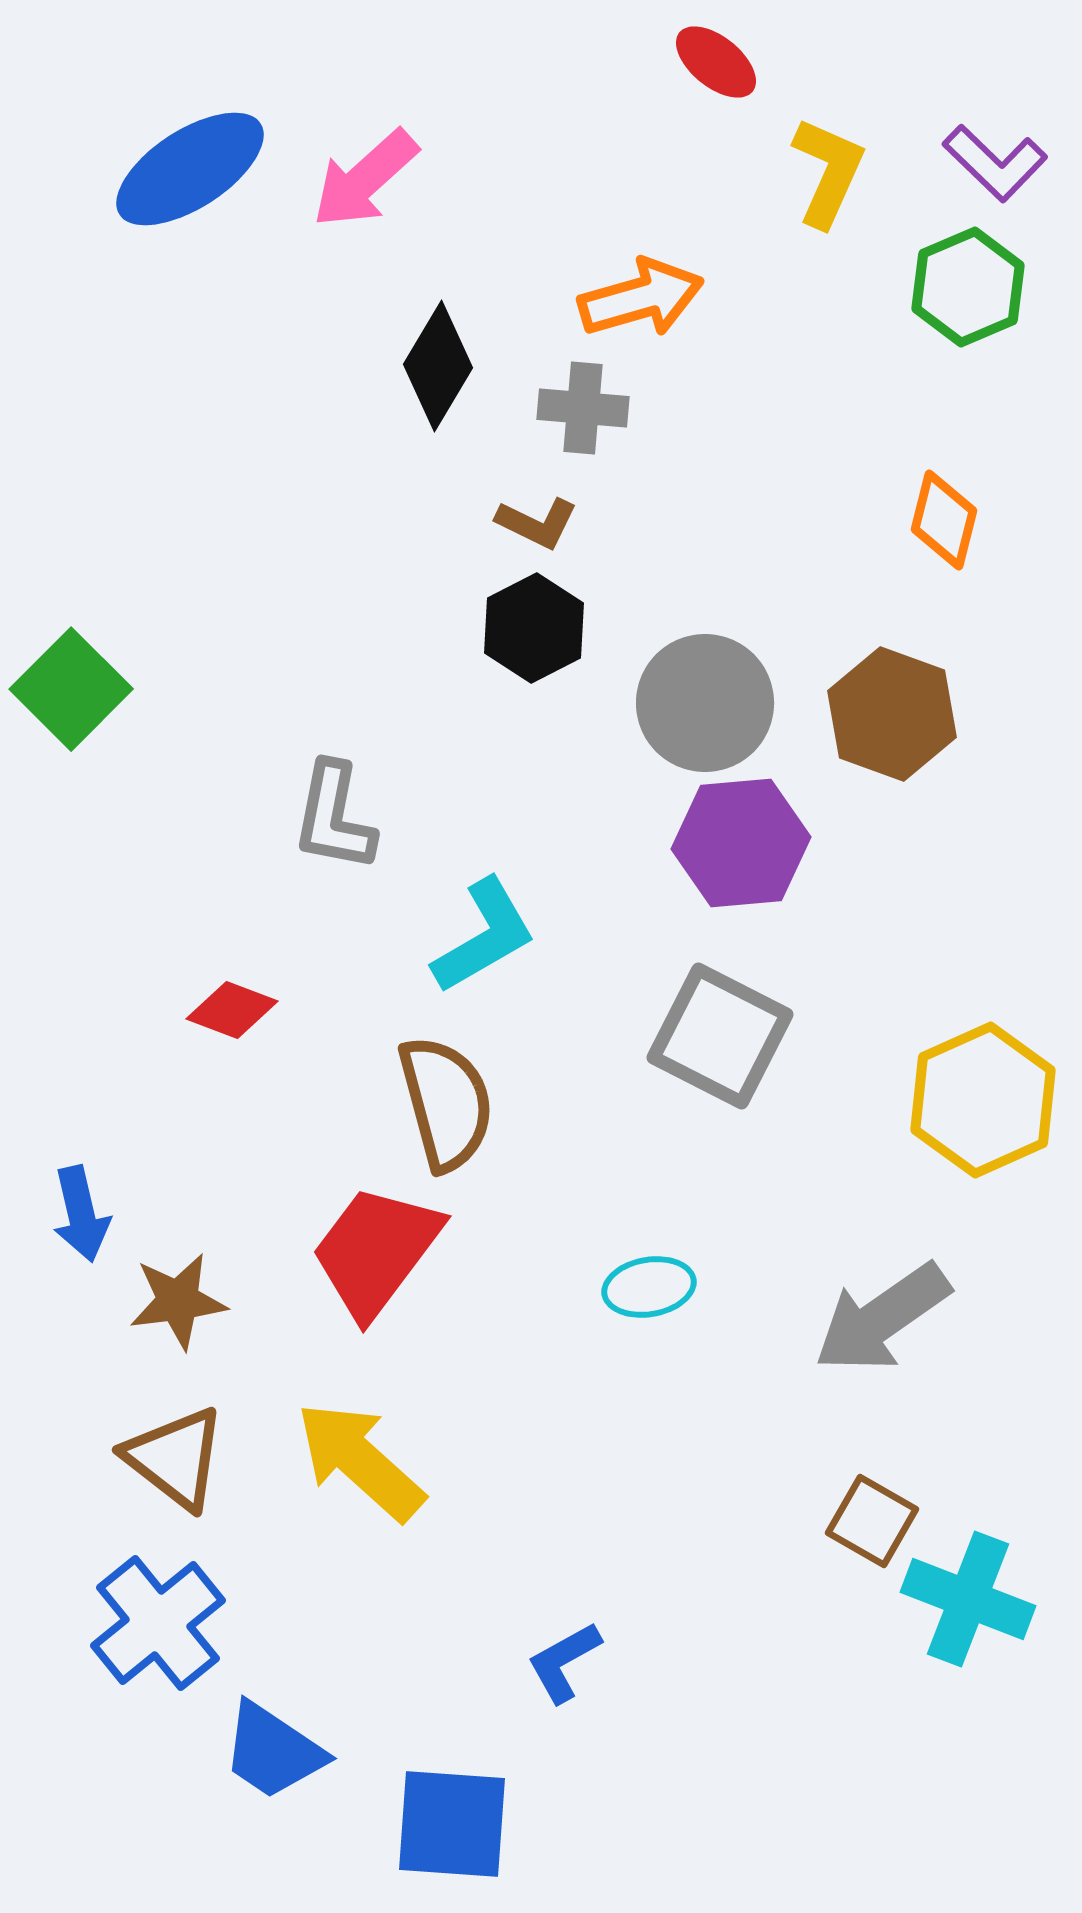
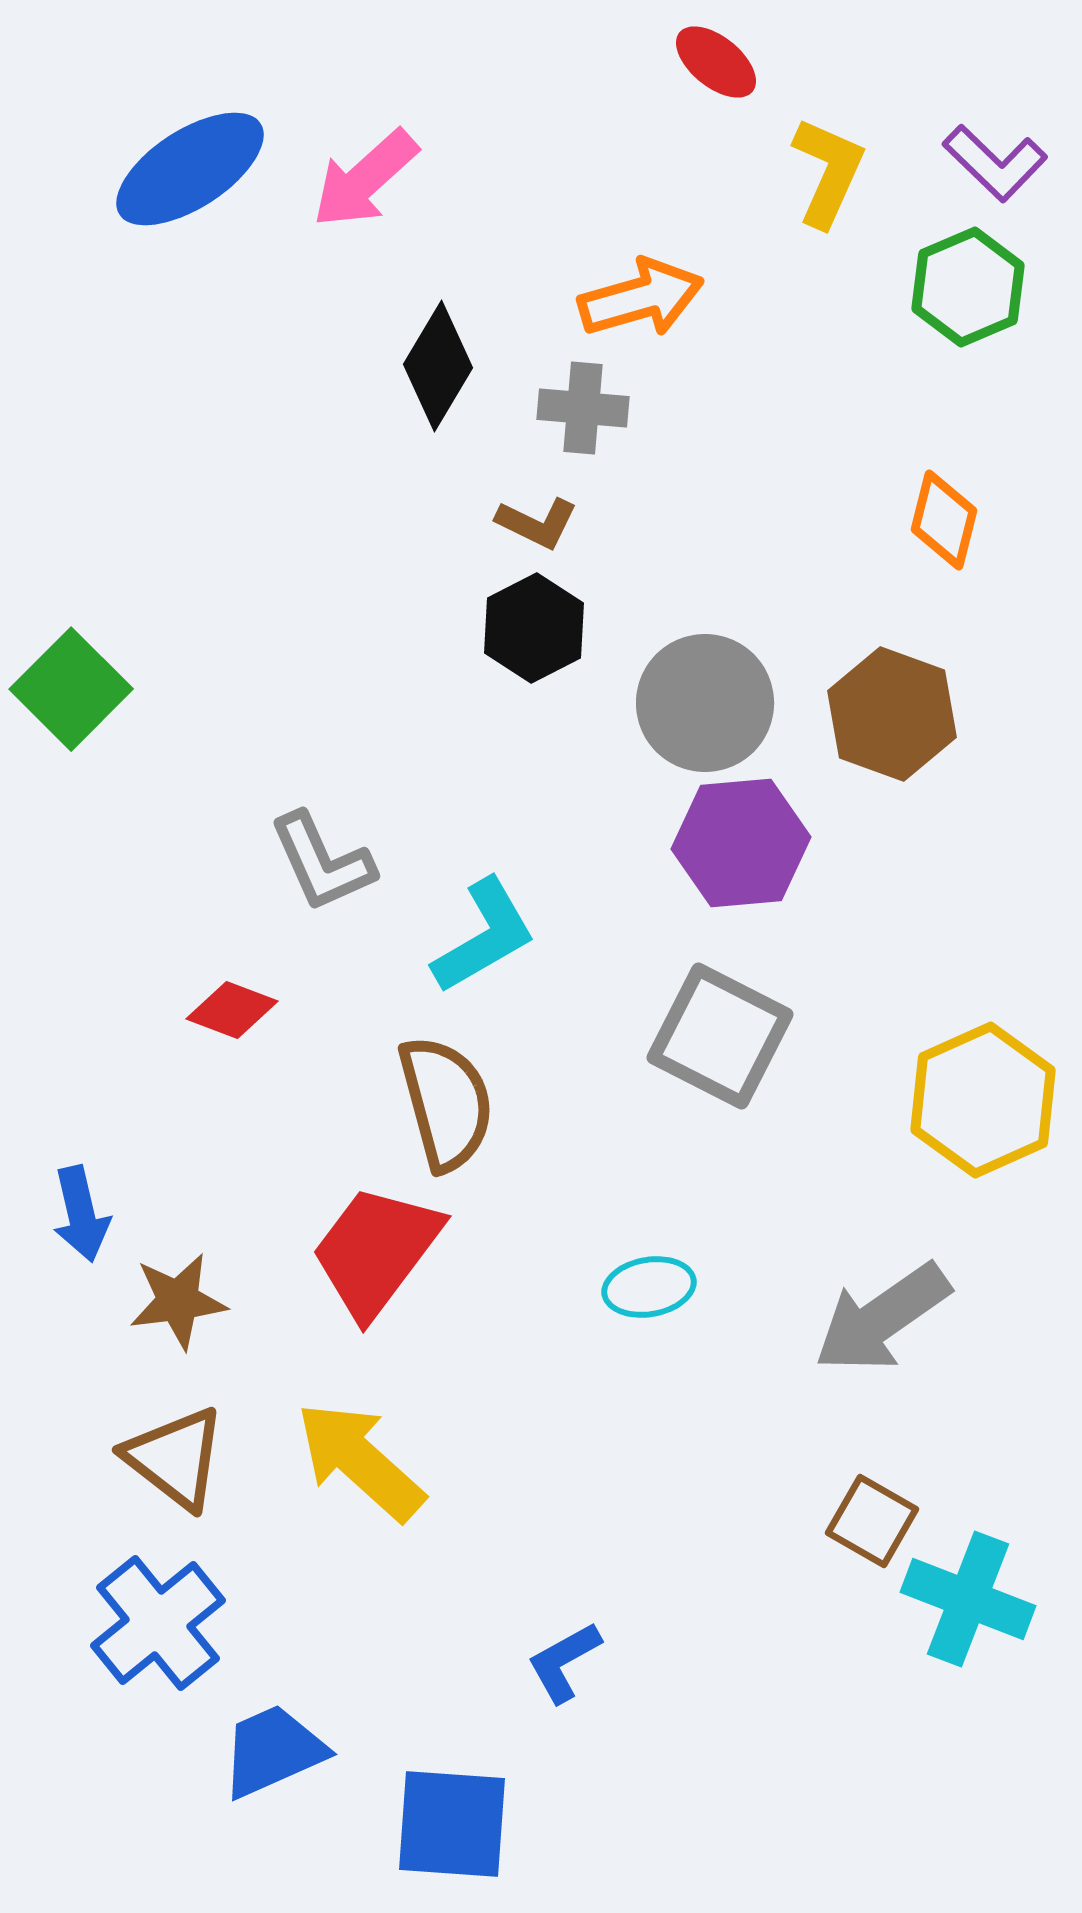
gray L-shape: moved 12 px left, 45 px down; rotated 35 degrees counterclockwise
blue trapezoid: rotated 122 degrees clockwise
